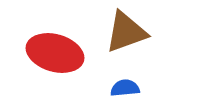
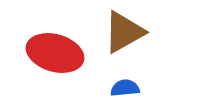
brown triangle: moved 2 px left; rotated 9 degrees counterclockwise
